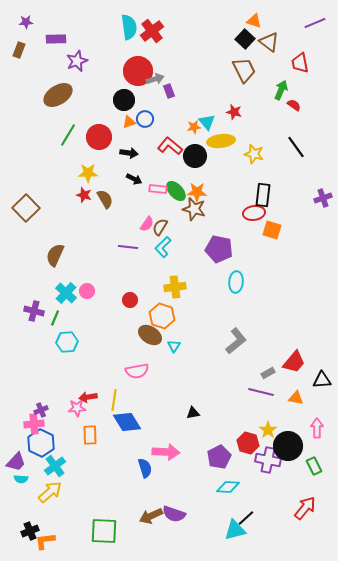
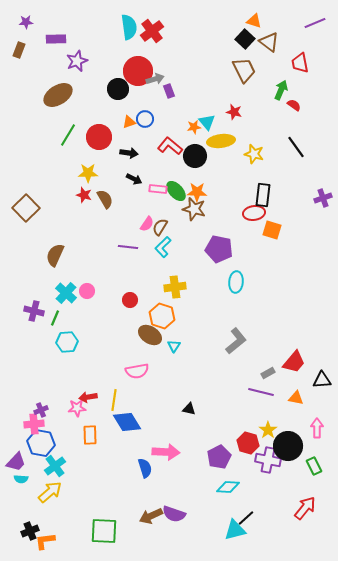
black circle at (124, 100): moved 6 px left, 11 px up
black triangle at (193, 413): moved 4 px left, 4 px up; rotated 24 degrees clockwise
blue hexagon at (41, 443): rotated 16 degrees counterclockwise
